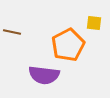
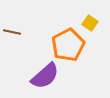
yellow square: moved 4 px left; rotated 28 degrees clockwise
purple semicircle: moved 1 px right, 1 px down; rotated 48 degrees counterclockwise
